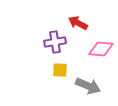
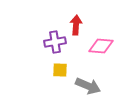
red arrow: moved 2 px left, 2 px down; rotated 66 degrees clockwise
pink diamond: moved 3 px up
